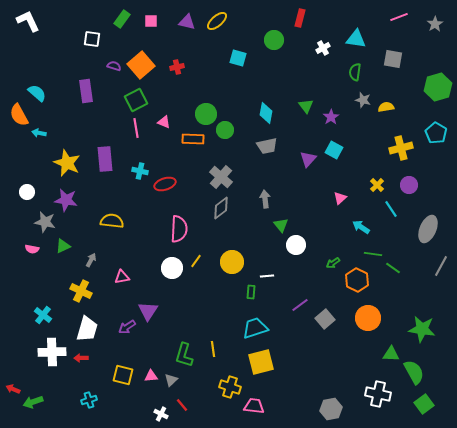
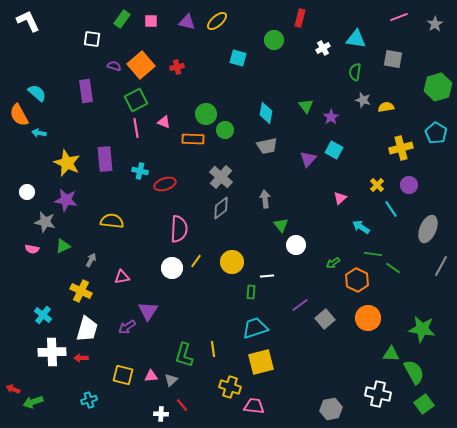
white cross at (161, 414): rotated 24 degrees counterclockwise
